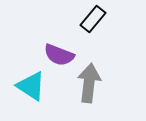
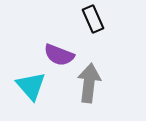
black rectangle: rotated 64 degrees counterclockwise
cyan triangle: rotated 16 degrees clockwise
